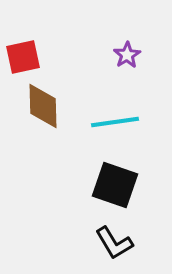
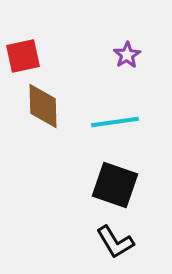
red square: moved 1 px up
black L-shape: moved 1 px right, 1 px up
